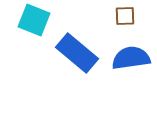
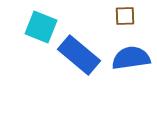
cyan square: moved 7 px right, 7 px down
blue rectangle: moved 2 px right, 2 px down
